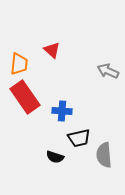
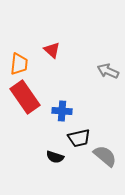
gray semicircle: moved 1 px right, 1 px down; rotated 135 degrees clockwise
